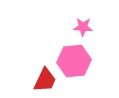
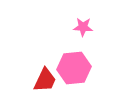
pink hexagon: moved 7 px down
